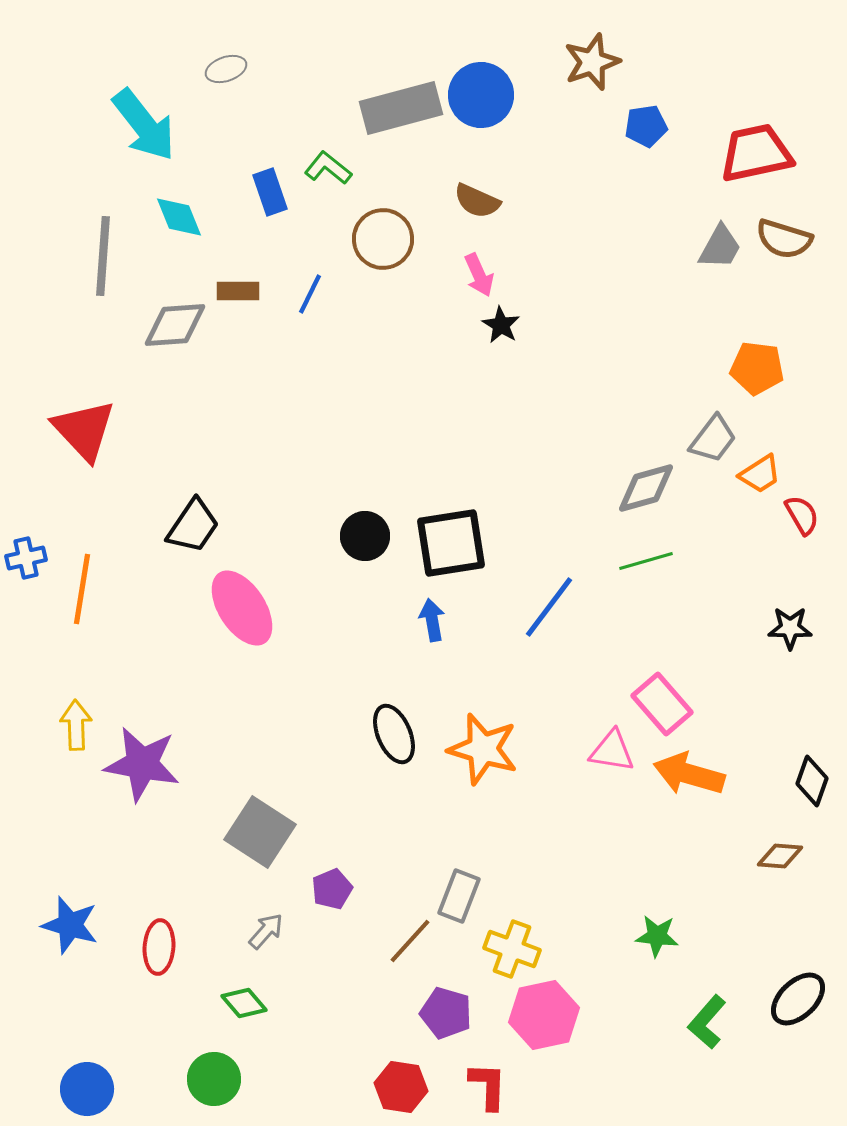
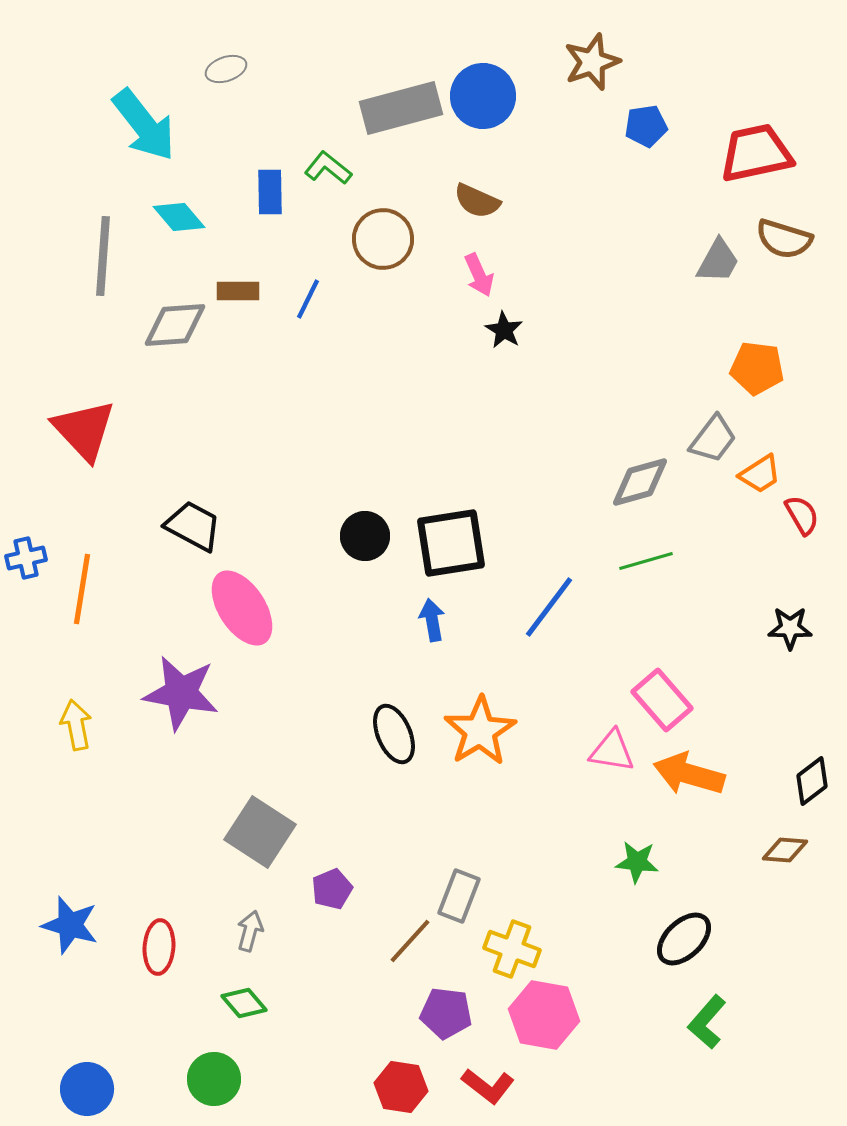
blue circle at (481, 95): moved 2 px right, 1 px down
blue rectangle at (270, 192): rotated 18 degrees clockwise
cyan diamond at (179, 217): rotated 18 degrees counterclockwise
gray trapezoid at (720, 247): moved 2 px left, 14 px down
blue line at (310, 294): moved 2 px left, 5 px down
black star at (501, 325): moved 3 px right, 5 px down
gray diamond at (646, 488): moved 6 px left, 6 px up
black trapezoid at (193, 526): rotated 96 degrees counterclockwise
pink rectangle at (662, 704): moved 4 px up
yellow arrow at (76, 725): rotated 9 degrees counterclockwise
orange star at (483, 749): moved 3 px left, 18 px up; rotated 24 degrees clockwise
purple star at (142, 764): moved 39 px right, 71 px up
black diamond at (812, 781): rotated 33 degrees clockwise
brown diamond at (780, 856): moved 5 px right, 6 px up
gray arrow at (266, 931): moved 16 px left; rotated 27 degrees counterclockwise
green star at (657, 936): moved 20 px left, 74 px up
black ellipse at (798, 999): moved 114 px left, 60 px up
purple pentagon at (446, 1013): rotated 9 degrees counterclockwise
pink hexagon at (544, 1015): rotated 22 degrees clockwise
red L-shape at (488, 1086): rotated 126 degrees clockwise
